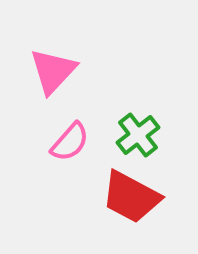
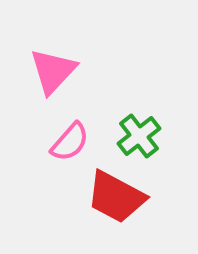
green cross: moved 1 px right, 1 px down
red trapezoid: moved 15 px left
